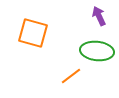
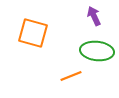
purple arrow: moved 5 px left
orange line: rotated 15 degrees clockwise
